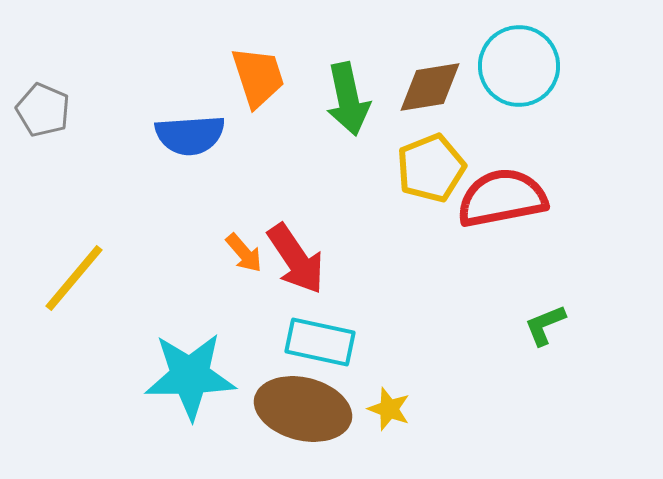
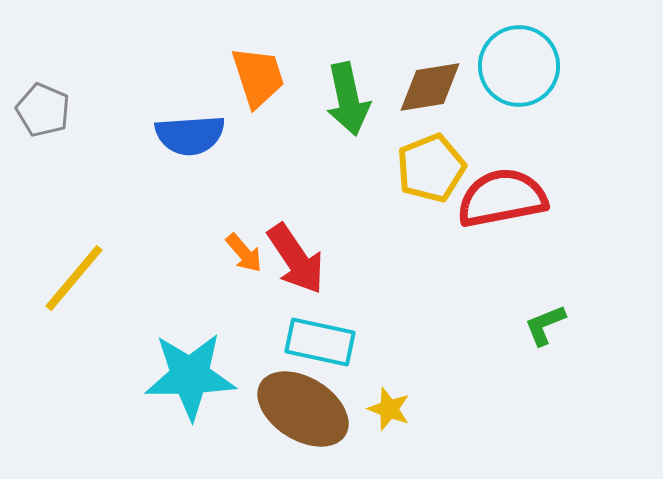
brown ellipse: rotated 18 degrees clockwise
